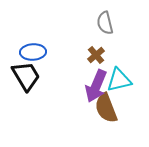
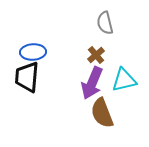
black trapezoid: moved 1 px right, 1 px down; rotated 144 degrees counterclockwise
cyan triangle: moved 5 px right
purple arrow: moved 4 px left, 3 px up
brown semicircle: moved 4 px left, 5 px down
